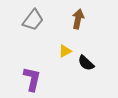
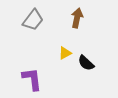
brown arrow: moved 1 px left, 1 px up
yellow triangle: moved 2 px down
purple L-shape: rotated 20 degrees counterclockwise
